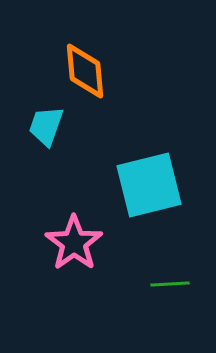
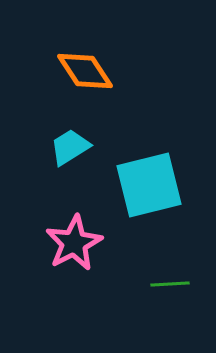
orange diamond: rotated 28 degrees counterclockwise
cyan trapezoid: moved 24 px right, 21 px down; rotated 39 degrees clockwise
pink star: rotated 8 degrees clockwise
